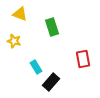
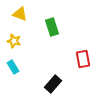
cyan rectangle: moved 23 px left
black rectangle: moved 2 px right, 2 px down
